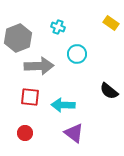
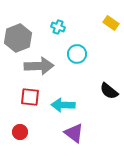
red circle: moved 5 px left, 1 px up
